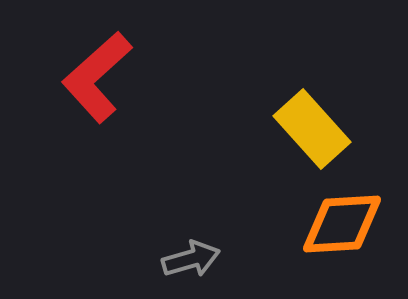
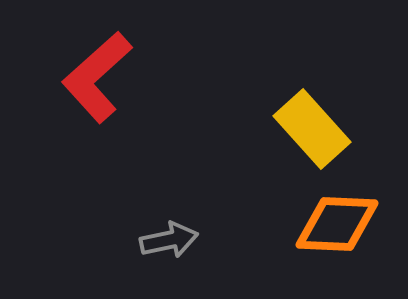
orange diamond: moved 5 px left; rotated 6 degrees clockwise
gray arrow: moved 22 px left, 19 px up; rotated 4 degrees clockwise
